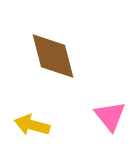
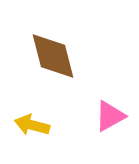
pink triangle: rotated 40 degrees clockwise
